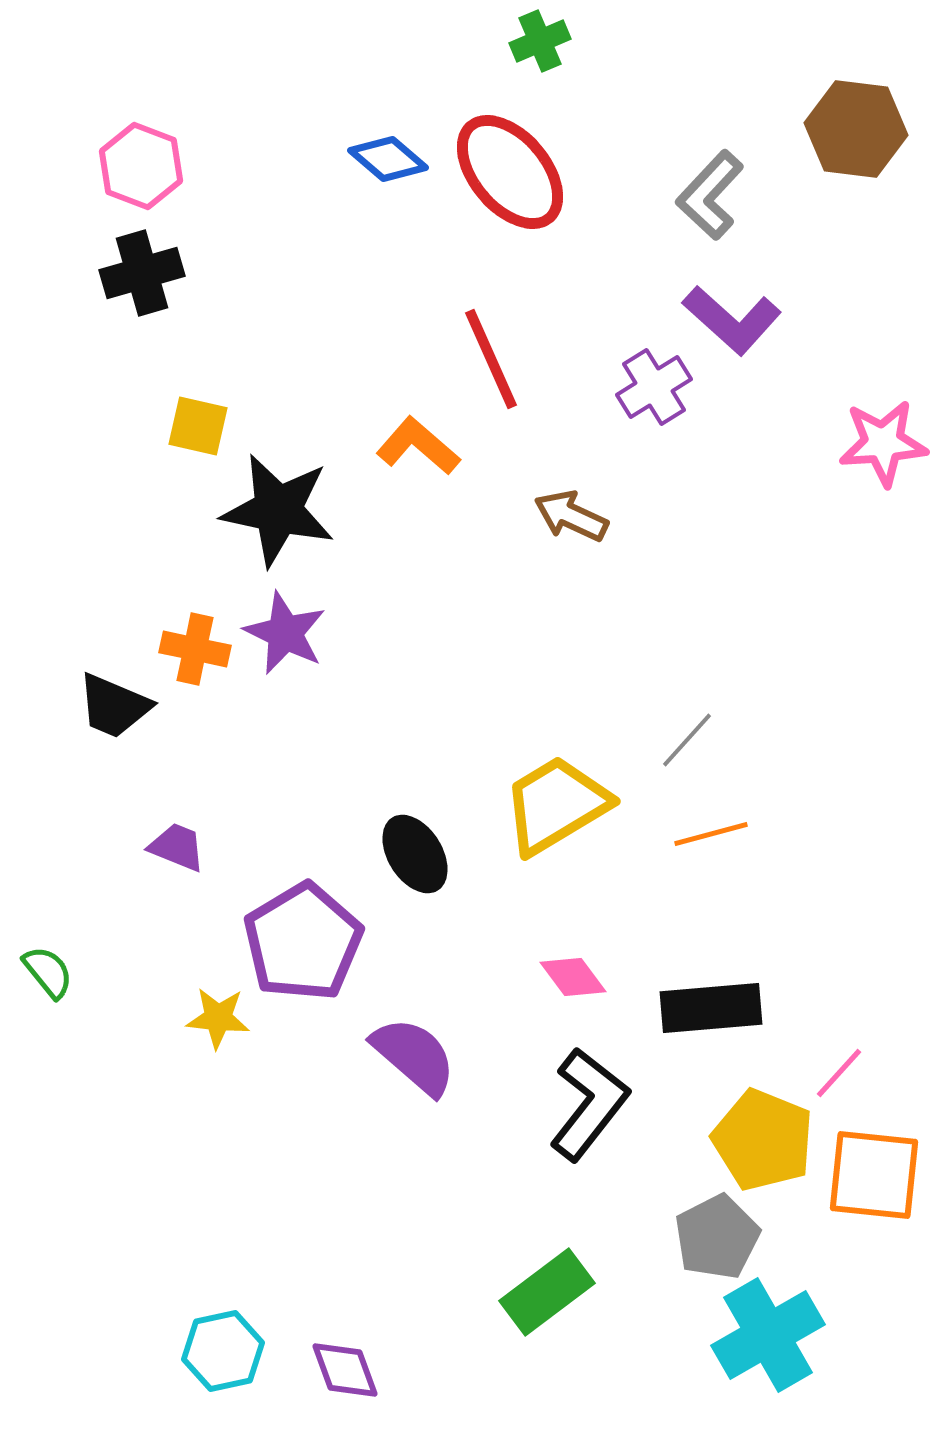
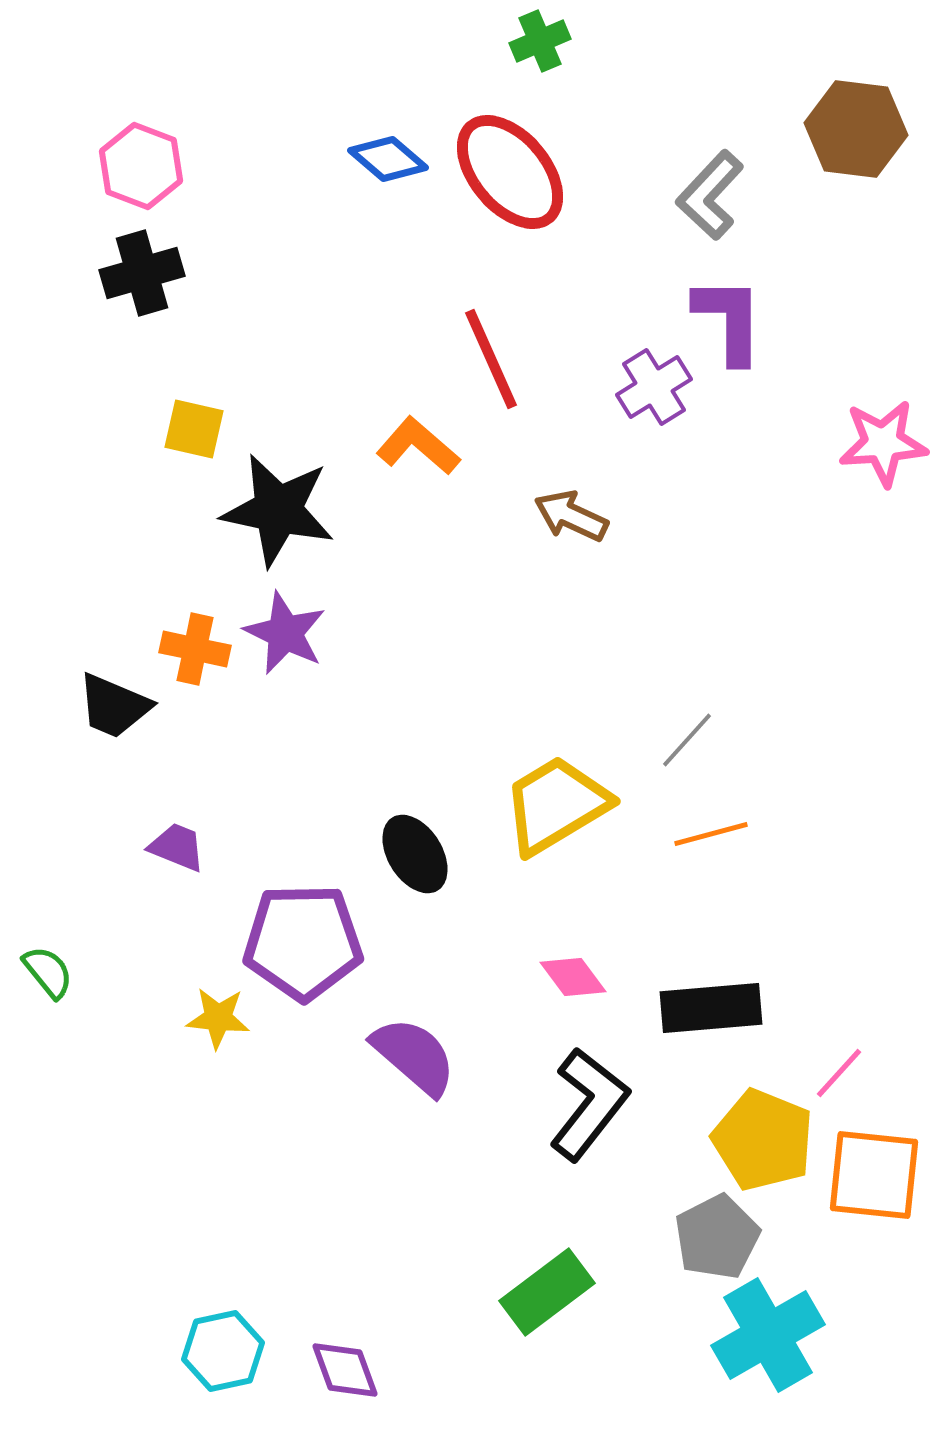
purple L-shape: moved 3 px left; rotated 132 degrees counterclockwise
yellow square: moved 4 px left, 3 px down
purple pentagon: rotated 30 degrees clockwise
